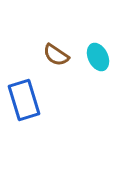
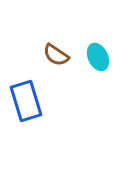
blue rectangle: moved 2 px right, 1 px down
